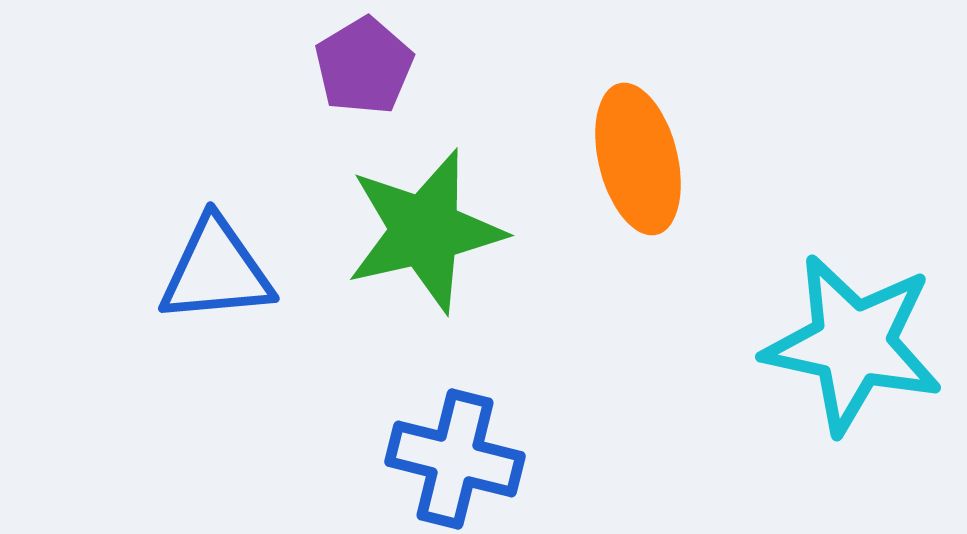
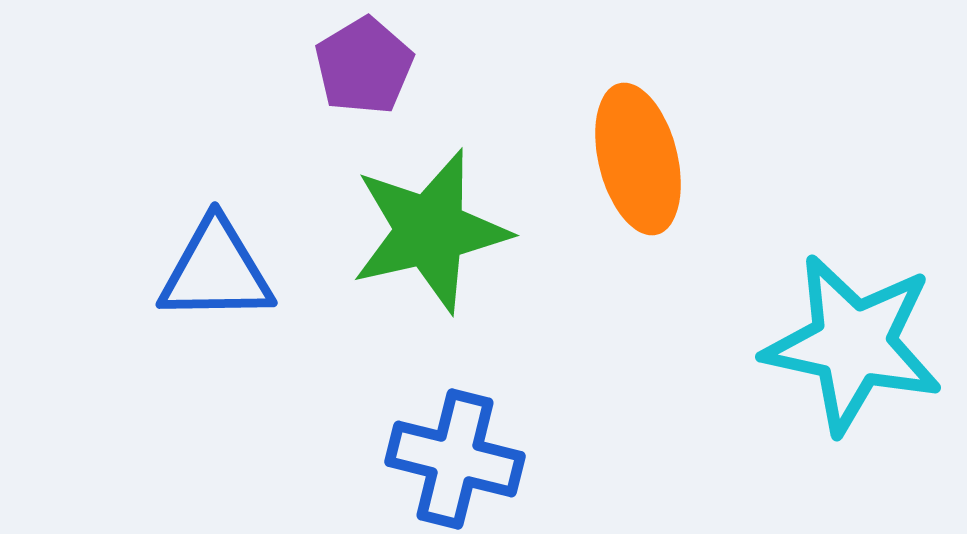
green star: moved 5 px right
blue triangle: rotated 4 degrees clockwise
